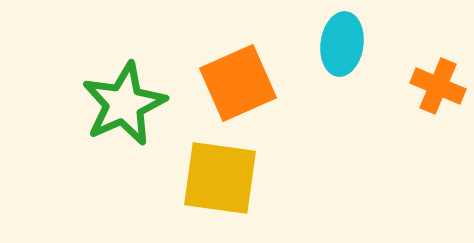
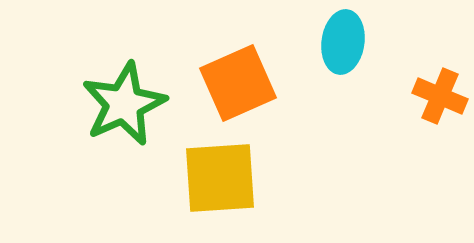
cyan ellipse: moved 1 px right, 2 px up
orange cross: moved 2 px right, 10 px down
yellow square: rotated 12 degrees counterclockwise
